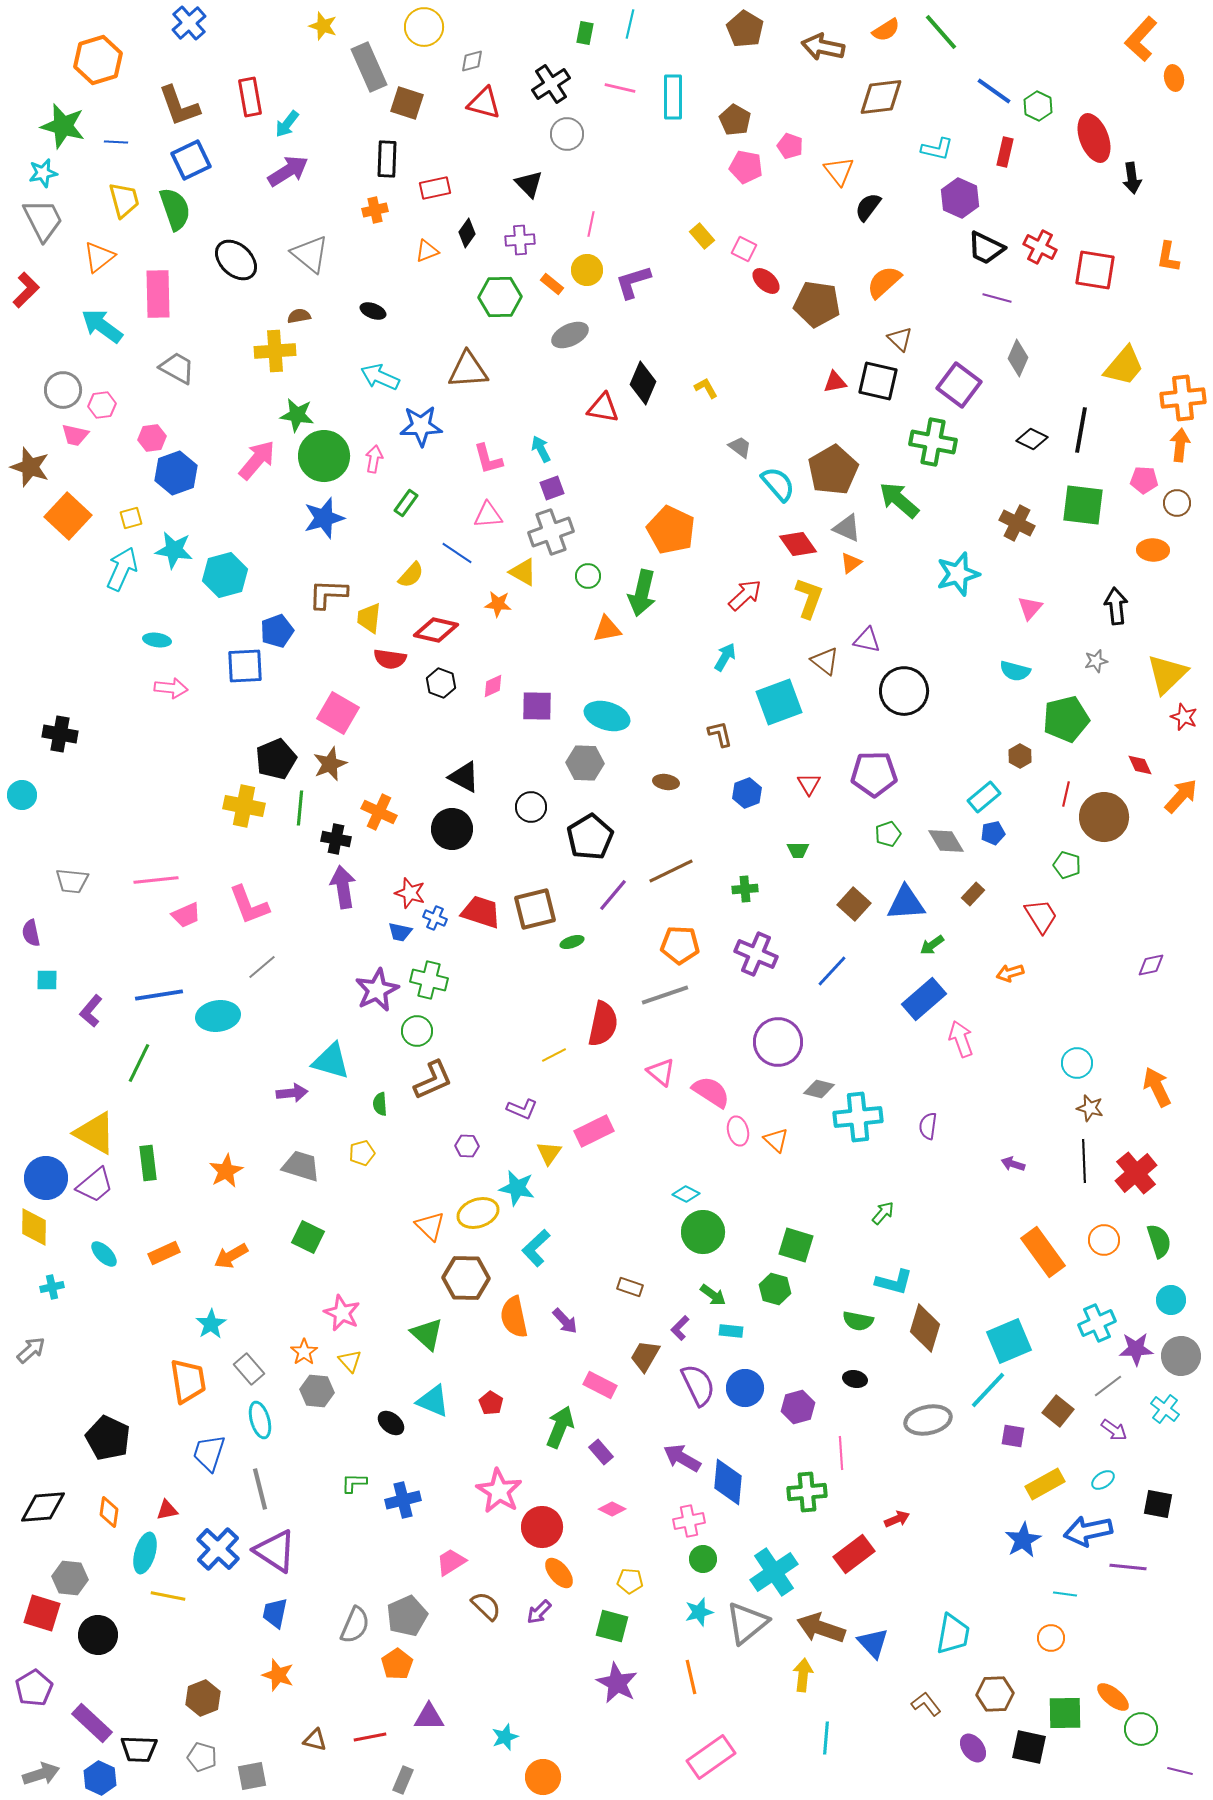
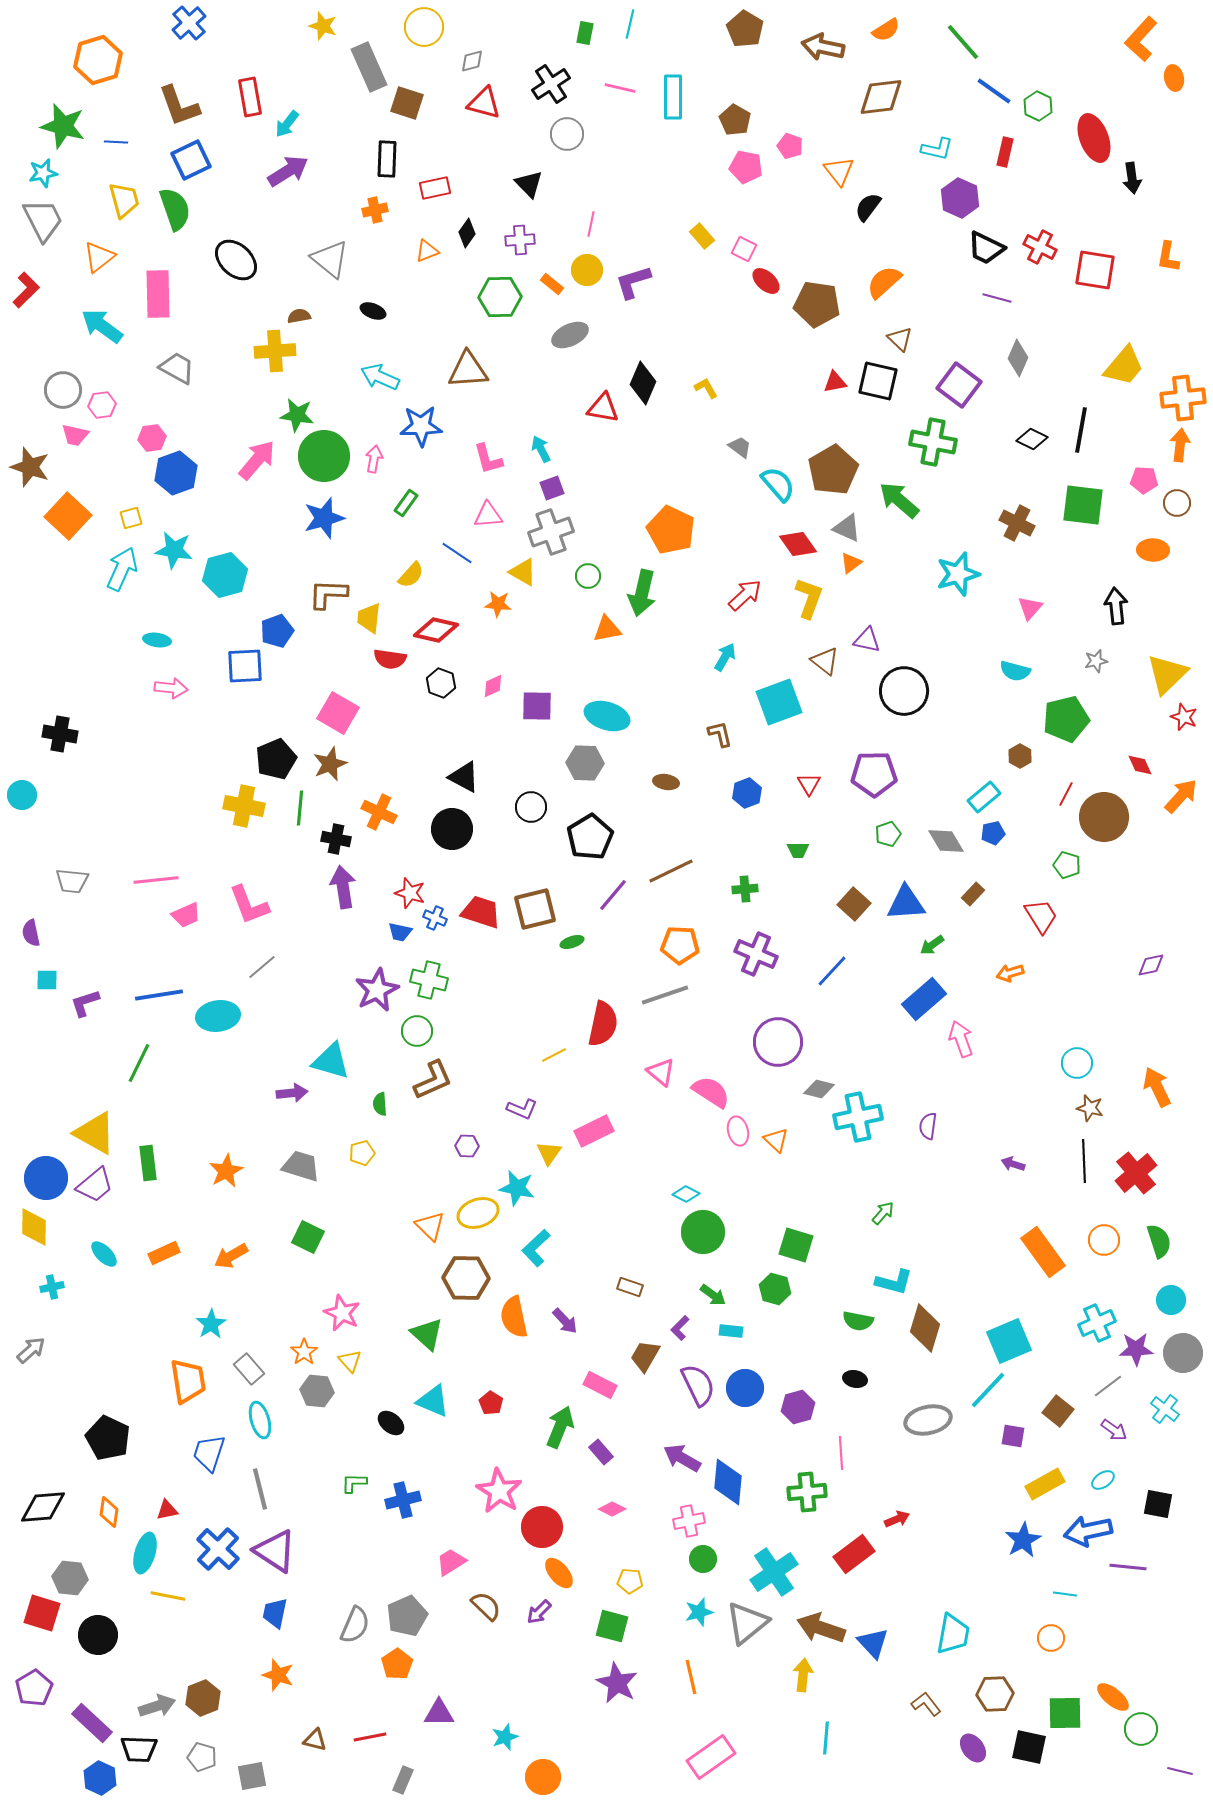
green line at (941, 32): moved 22 px right, 10 px down
gray triangle at (310, 254): moved 20 px right, 5 px down
red line at (1066, 794): rotated 15 degrees clockwise
purple L-shape at (91, 1011): moved 6 px left, 8 px up; rotated 32 degrees clockwise
cyan cross at (858, 1117): rotated 6 degrees counterclockwise
gray circle at (1181, 1356): moved 2 px right, 3 px up
purple triangle at (429, 1717): moved 10 px right, 4 px up
gray arrow at (41, 1774): moved 116 px right, 68 px up
